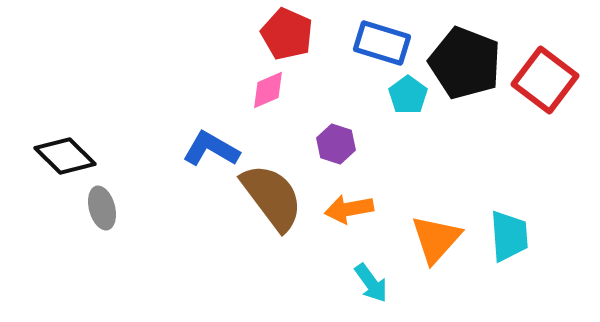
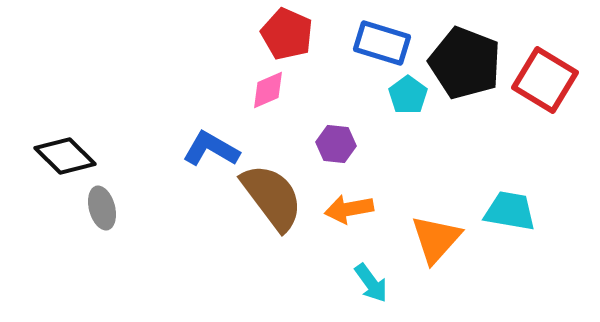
red square: rotated 6 degrees counterclockwise
purple hexagon: rotated 12 degrees counterclockwise
cyan trapezoid: moved 1 px right, 25 px up; rotated 76 degrees counterclockwise
